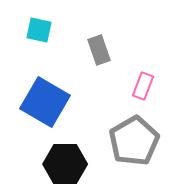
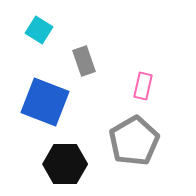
cyan square: rotated 20 degrees clockwise
gray rectangle: moved 15 px left, 11 px down
pink rectangle: rotated 8 degrees counterclockwise
blue square: rotated 9 degrees counterclockwise
